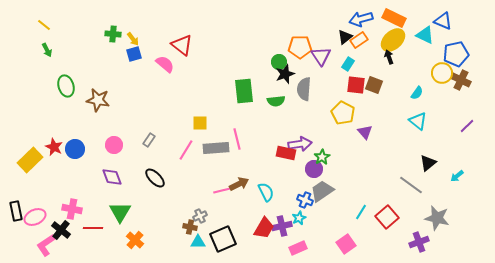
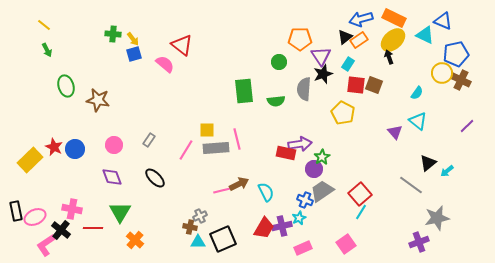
orange pentagon at (300, 47): moved 8 px up
black star at (285, 74): moved 38 px right
yellow square at (200, 123): moved 7 px right, 7 px down
purple triangle at (365, 132): moved 30 px right
cyan arrow at (457, 176): moved 10 px left, 5 px up
red square at (387, 217): moved 27 px left, 23 px up
gray star at (437, 218): rotated 25 degrees counterclockwise
pink rectangle at (298, 248): moved 5 px right
